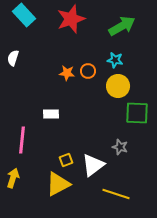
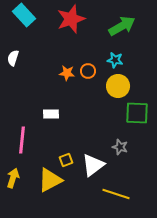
yellow triangle: moved 8 px left, 4 px up
